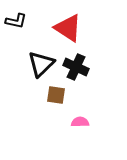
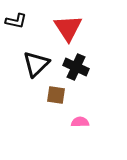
red triangle: rotated 24 degrees clockwise
black triangle: moved 5 px left
